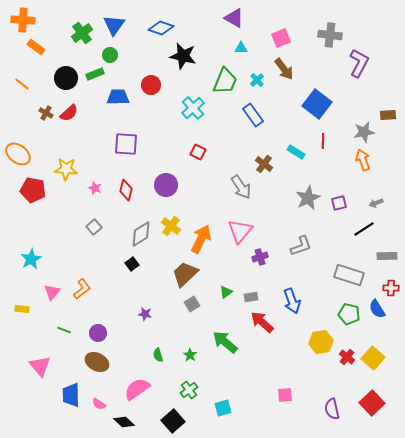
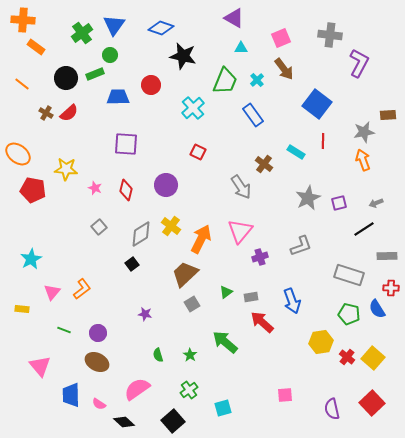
gray square at (94, 227): moved 5 px right
